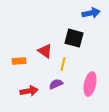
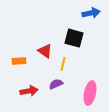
pink ellipse: moved 9 px down
